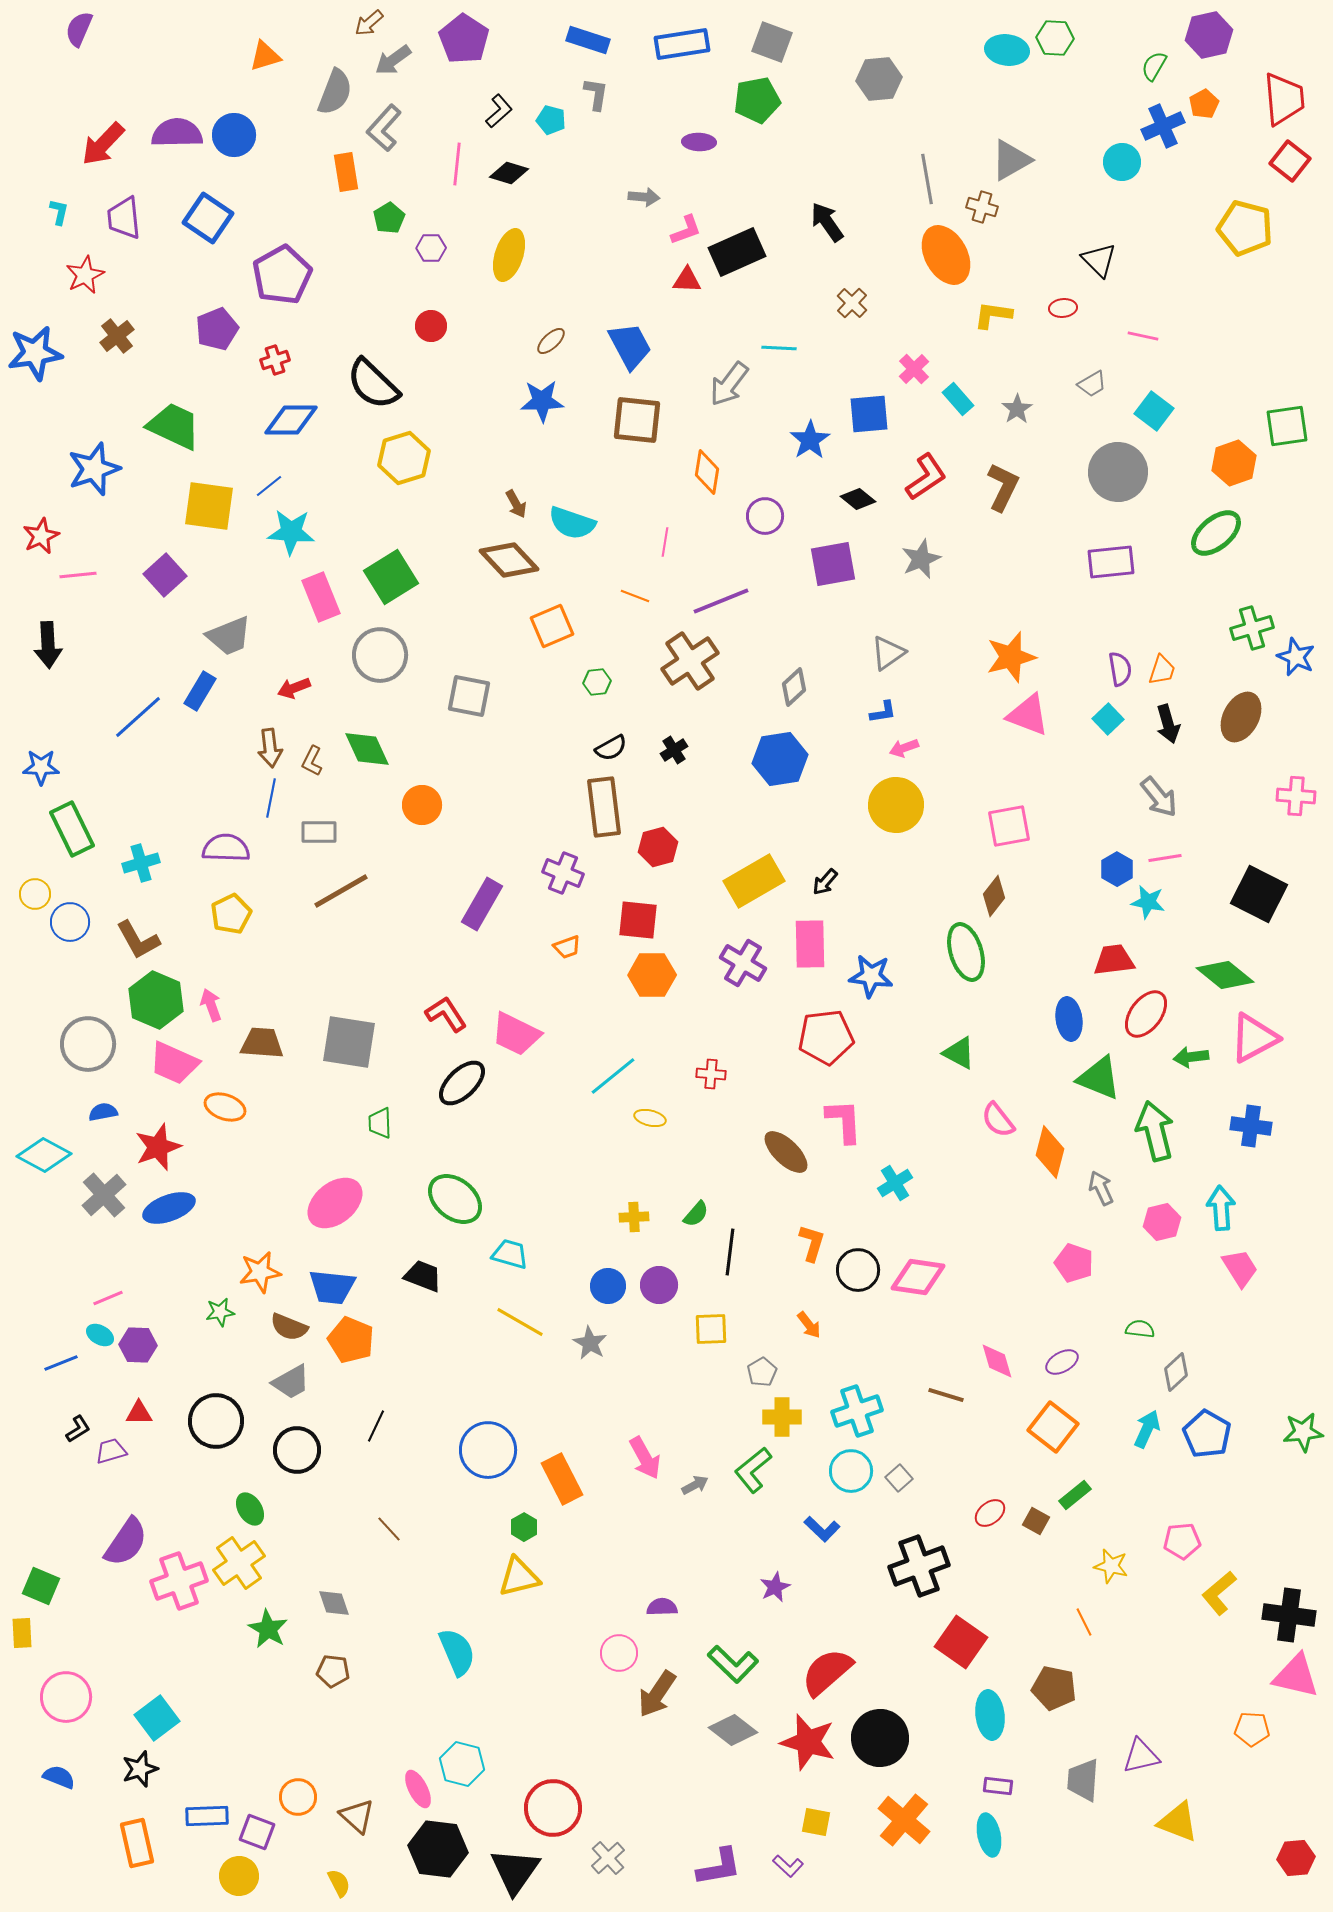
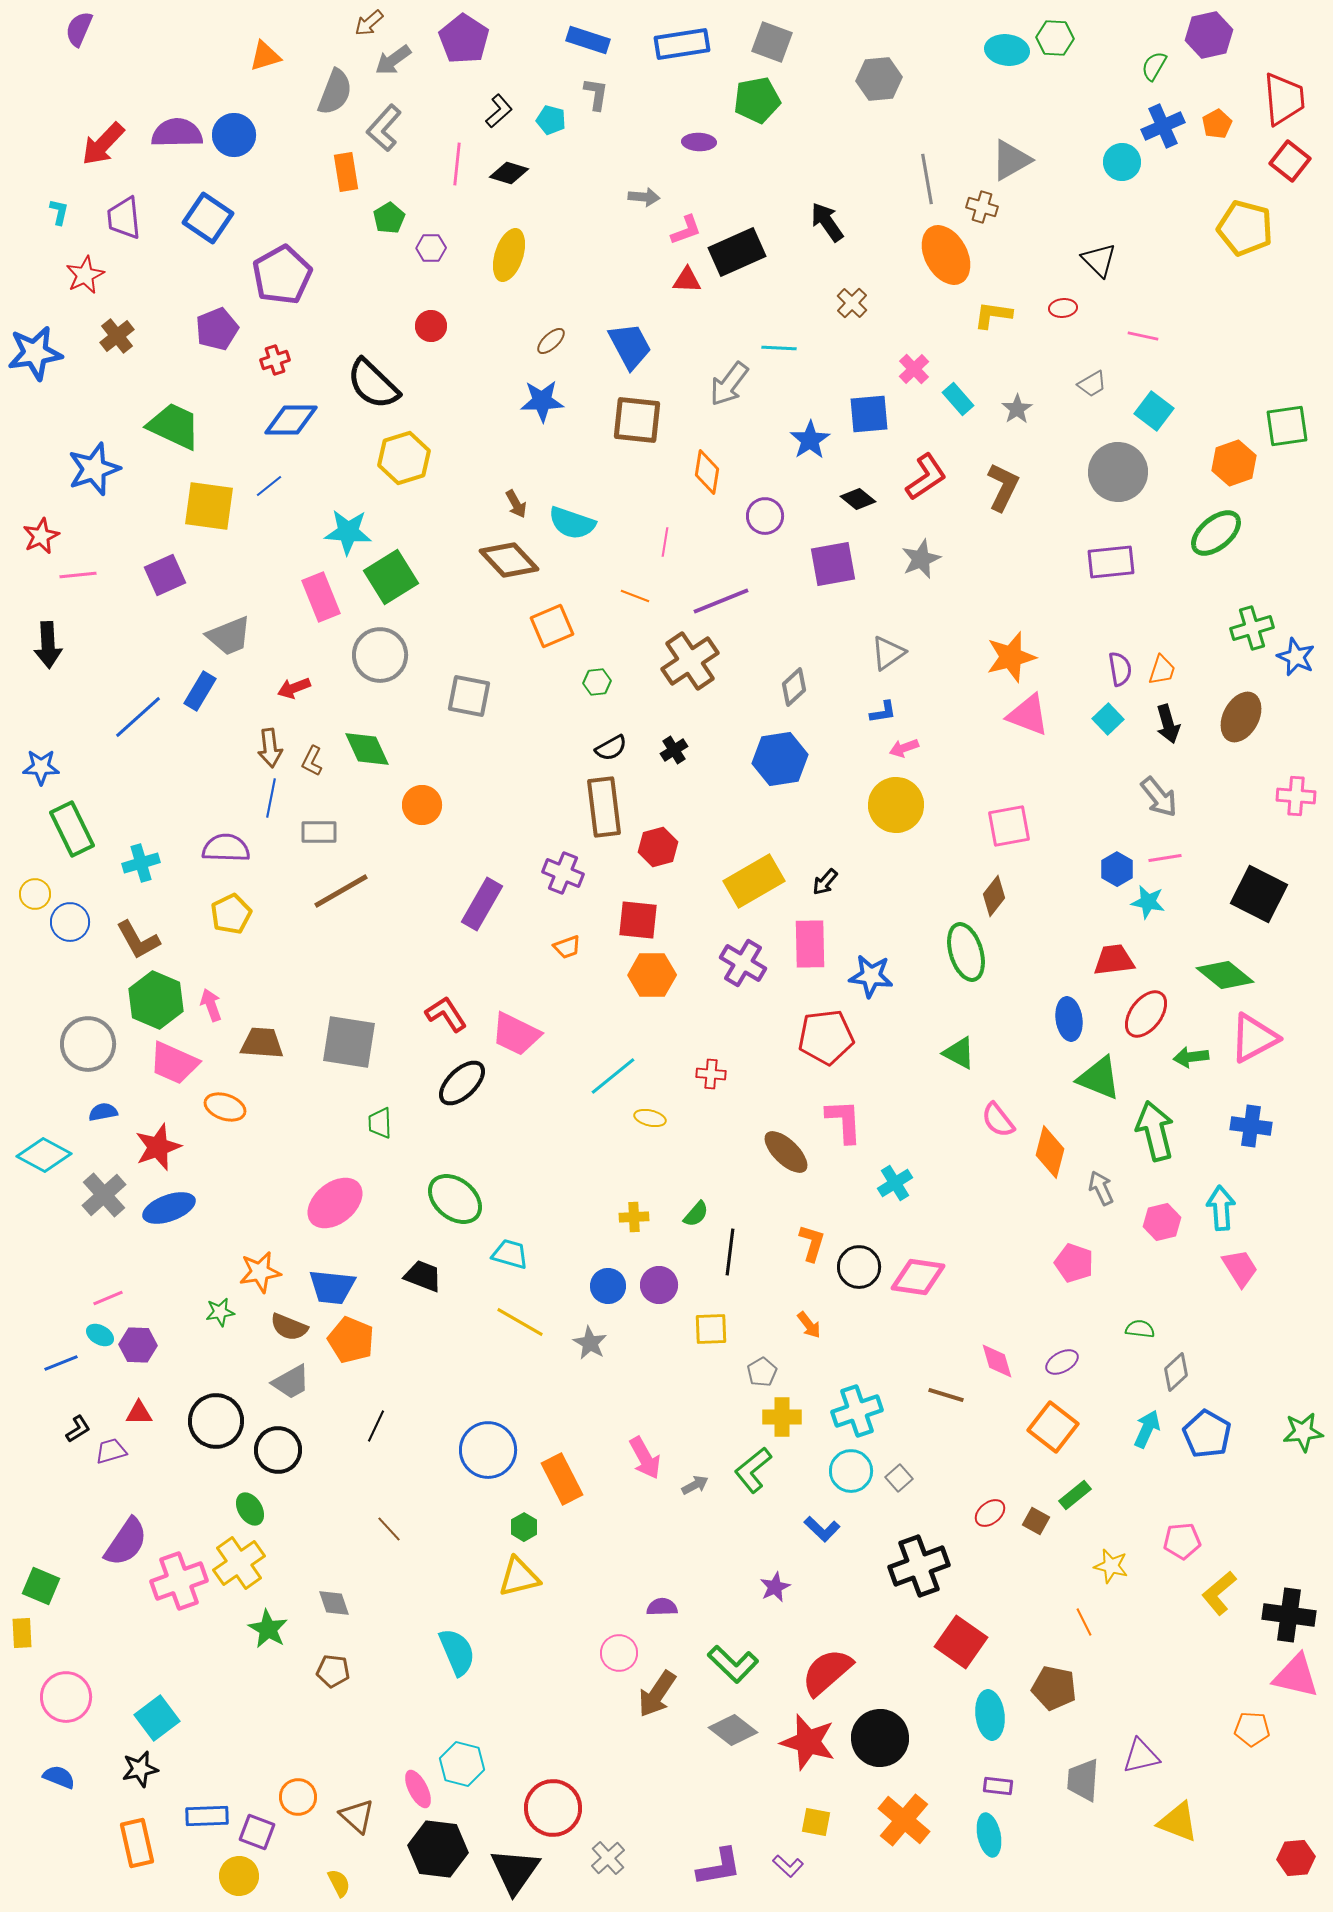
orange pentagon at (1204, 104): moved 13 px right, 20 px down
cyan star at (291, 532): moved 57 px right
purple square at (165, 575): rotated 18 degrees clockwise
black circle at (858, 1270): moved 1 px right, 3 px up
black circle at (297, 1450): moved 19 px left
black star at (140, 1769): rotated 6 degrees clockwise
